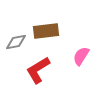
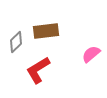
gray diamond: rotated 35 degrees counterclockwise
pink semicircle: moved 10 px right, 2 px up; rotated 18 degrees clockwise
